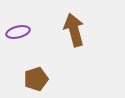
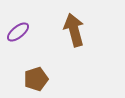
purple ellipse: rotated 25 degrees counterclockwise
